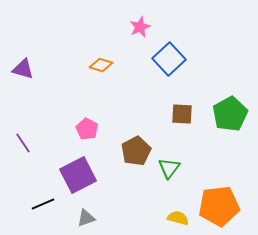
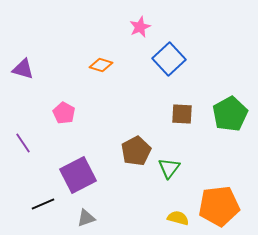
pink pentagon: moved 23 px left, 16 px up
